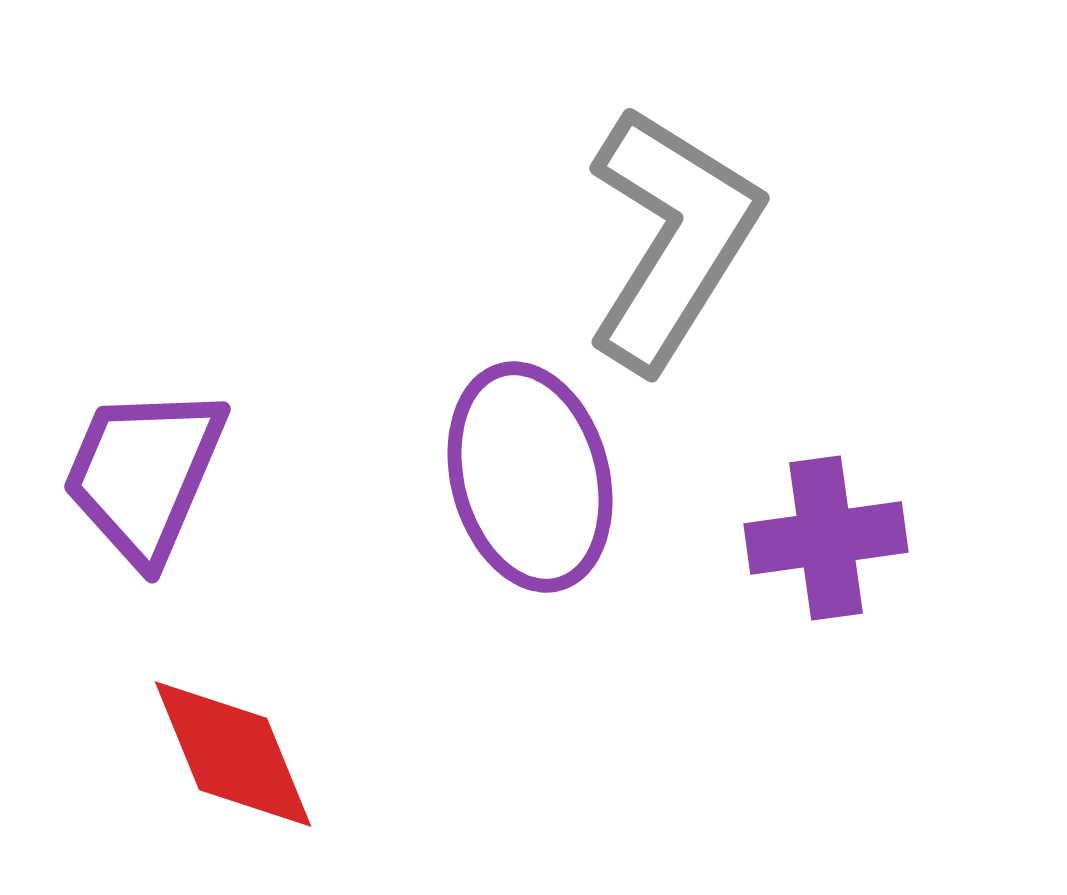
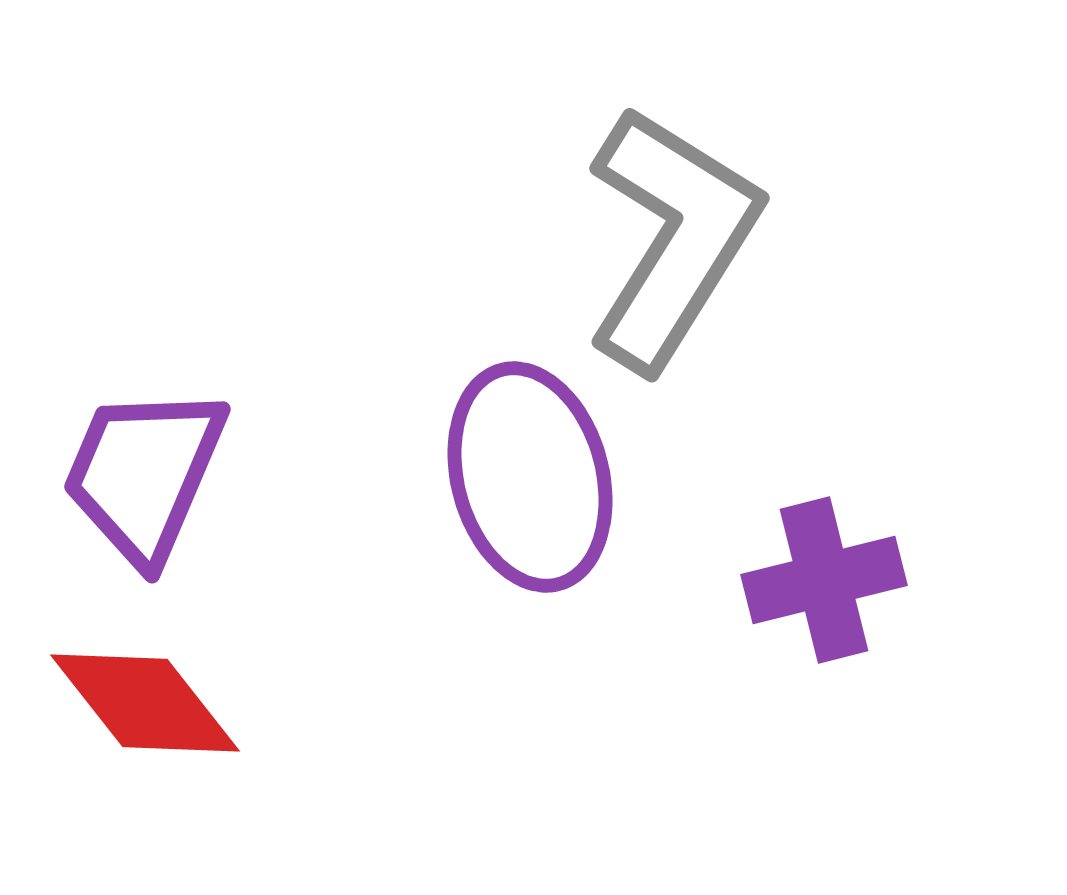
purple cross: moved 2 px left, 42 px down; rotated 6 degrees counterclockwise
red diamond: moved 88 px left, 51 px up; rotated 16 degrees counterclockwise
